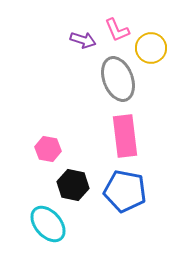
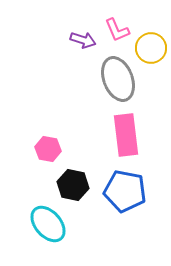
pink rectangle: moved 1 px right, 1 px up
